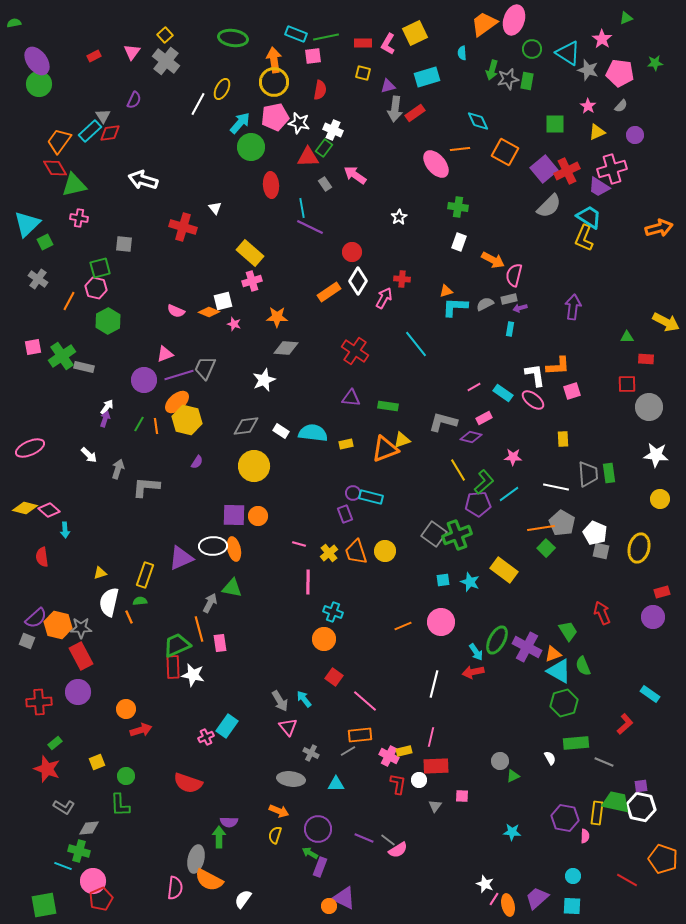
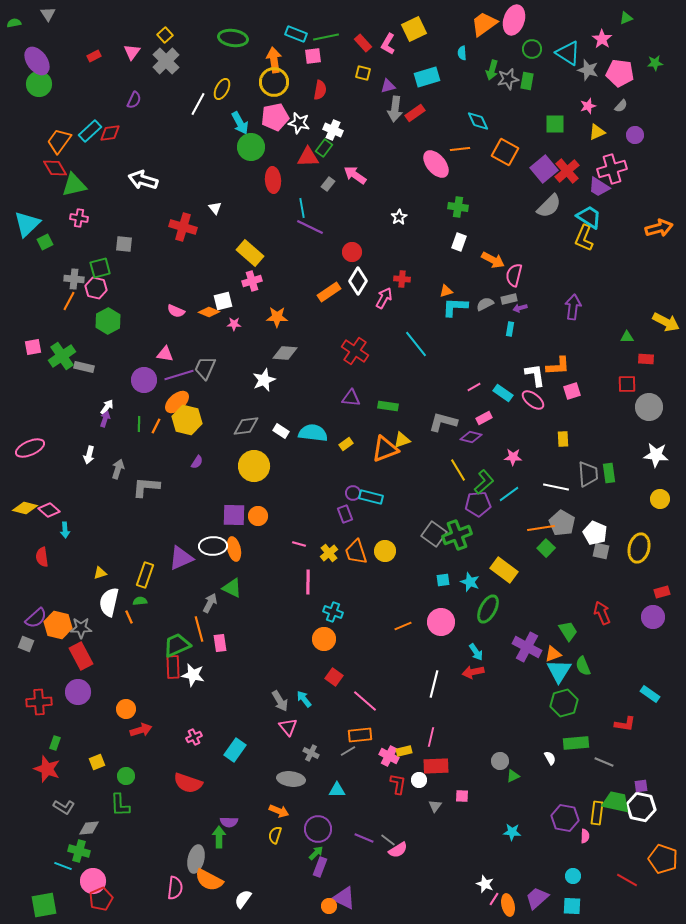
yellow square at (415, 33): moved 1 px left, 4 px up
red rectangle at (363, 43): rotated 48 degrees clockwise
gray cross at (166, 61): rotated 8 degrees clockwise
pink star at (588, 106): rotated 21 degrees clockwise
gray triangle at (103, 116): moved 55 px left, 102 px up
cyan arrow at (240, 123): rotated 110 degrees clockwise
red cross at (567, 171): rotated 15 degrees counterclockwise
gray rectangle at (325, 184): moved 3 px right; rotated 72 degrees clockwise
red ellipse at (271, 185): moved 2 px right, 5 px up
gray cross at (38, 279): moved 36 px right; rotated 30 degrees counterclockwise
pink star at (234, 324): rotated 16 degrees counterclockwise
gray diamond at (286, 348): moved 1 px left, 5 px down
pink triangle at (165, 354): rotated 30 degrees clockwise
green line at (139, 424): rotated 28 degrees counterclockwise
orange line at (156, 426): rotated 35 degrees clockwise
yellow rectangle at (346, 444): rotated 24 degrees counterclockwise
white arrow at (89, 455): rotated 60 degrees clockwise
green triangle at (232, 588): rotated 15 degrees clockwise
green ellipse at (497, 640): moved 9 px left, 31 px up
gray square at (27, 641): moved 1 px left, 3 px down
cyan triangle at (559, 671): rotated 32 degrees clockwise
red L-shape at (625, 724): rotated 50 degrees clockwise
cyan rectangle at (227, 726): moved 8 px right, 24 px down
pink cross at (206, 737): moved 12 px left
green rectangle at (55, 743): rotated 32 degrees counterclockwise
cyan triangle at (336, 784): moved 1 px right, 6 px down
green arrow at (310, 853): moved 6 px right; rotated 105 degrees clockwise
